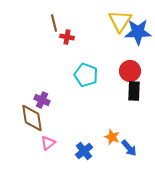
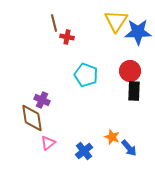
yellow triangle: moved 4 px left
